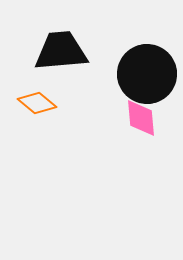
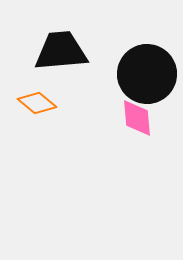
pink diamond: moved 4 px left
